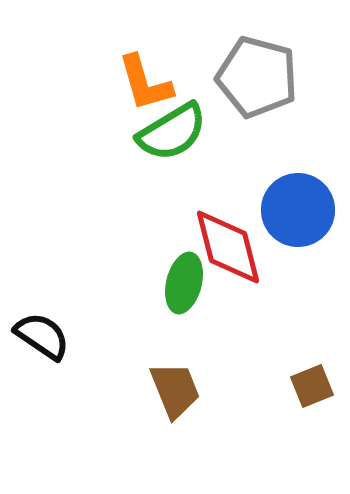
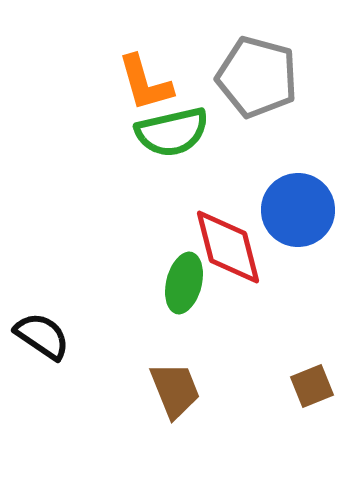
green semicircle: rotated 18 degrees clockwise
